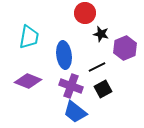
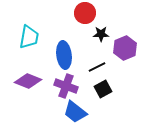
black star: rotated 14 degrees counterclockwise
purple cross: moved 5 px left
